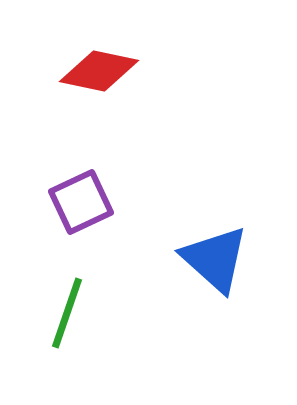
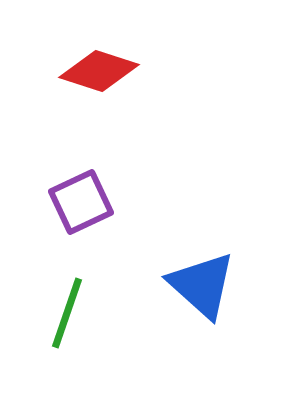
red diamond: rotated 6 degrees clockwise
blue triangle: moved 13 px left, 26 px down
